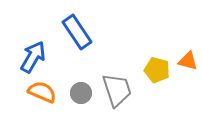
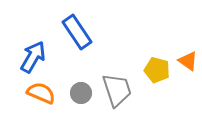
orange triangle: rotated 20 degrees clockwise
orange semicircle: moved 1 px left, 1 px down
